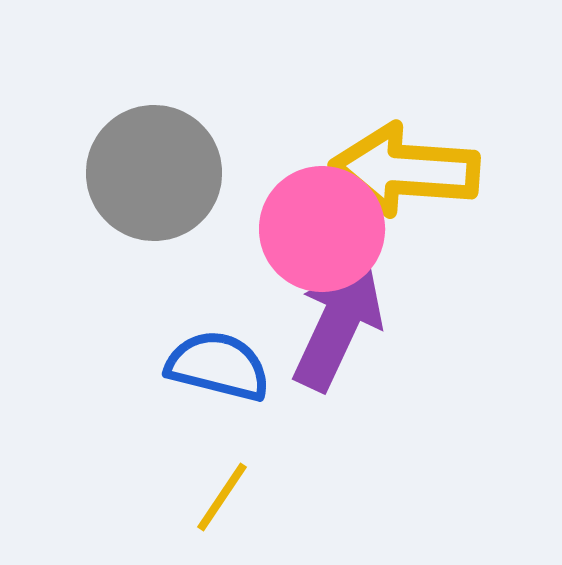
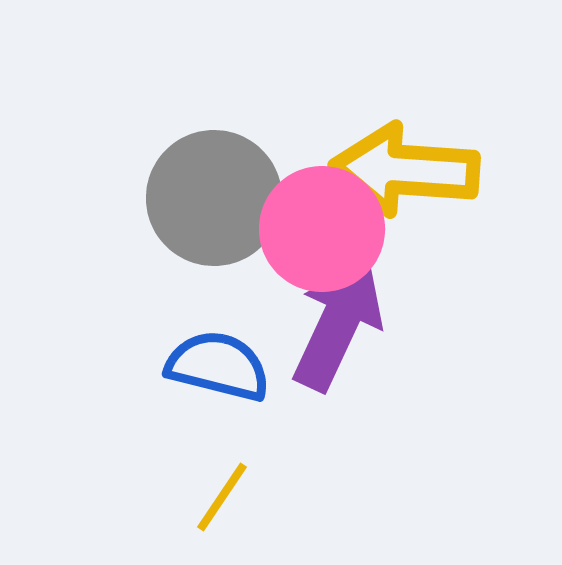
gray circle: moved 60 px right, 25 px down
